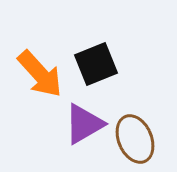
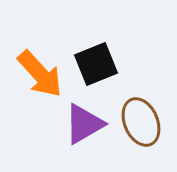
brown ellipse: moved 6 px right, 17 px up
